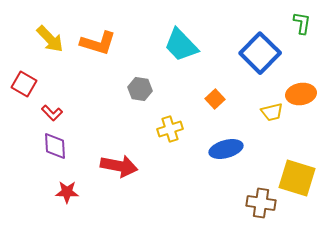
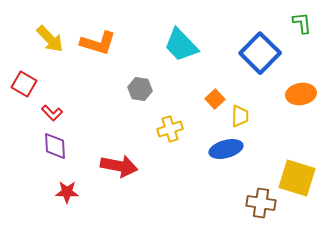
green L-shape: rotated 15 degrees counterclockwise
yellow trapezoid: moved 32 px left, 4 px down; rotated 75 degrees counterclockwise
